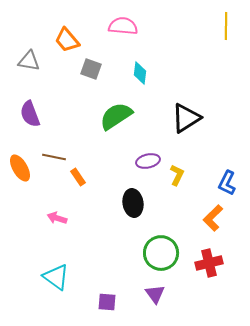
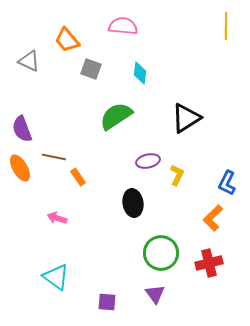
gray triangle: rotated 15 degrees clockwise
purple semicircle: moved 8 px left, 15 px down
